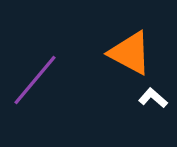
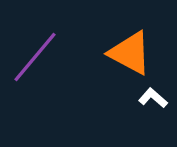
purple line: moved 23 px up
